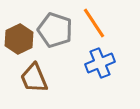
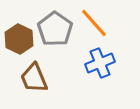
orange line: rotated 8 degrees counterclockwise
gray pentagon: moved 1 px up; rotated 16 degrees clockwise
brown hexagon: rotated 8 degrees counterclockwise
